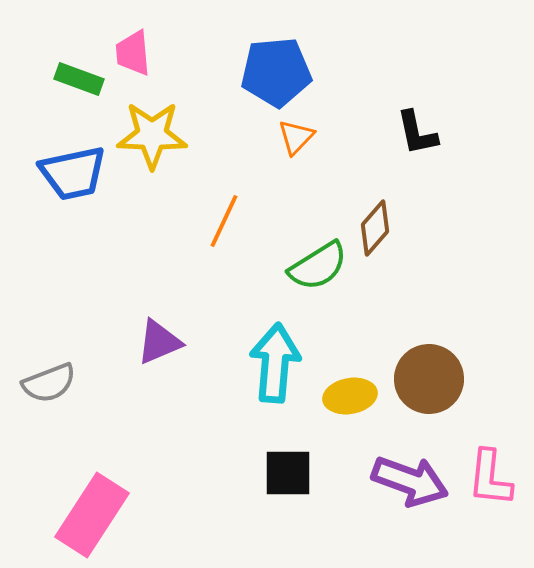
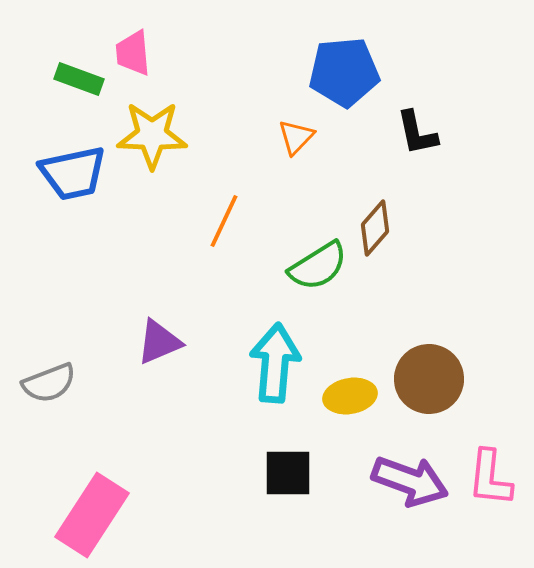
blue pentagon: moved 68 px right
